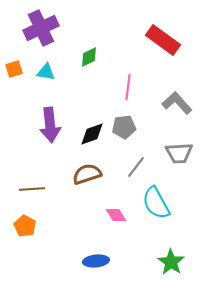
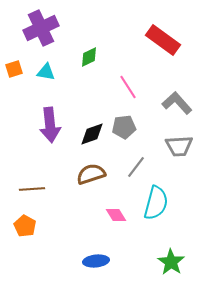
pink line: rotated 40 degrees counterclockwise
gray trapezoid: moved 7 px up
brown semicircle: moved 4 px right
cyan semicircle: rotated 136 degrees counterclockwise
